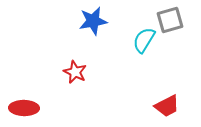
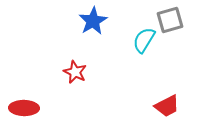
blue star: rotated 20 degrees counterclockwise
